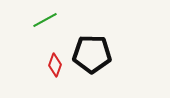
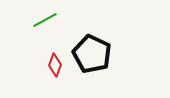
black pentagon: rotated 24 degrees clockwise
